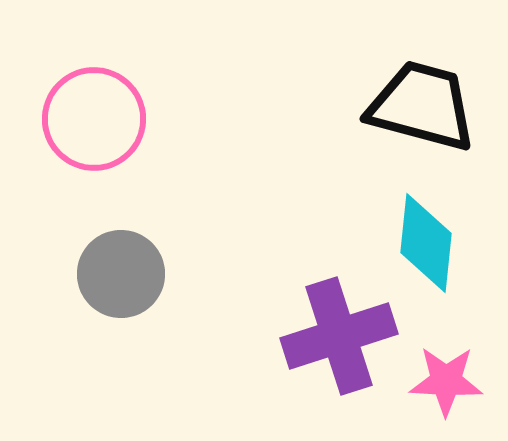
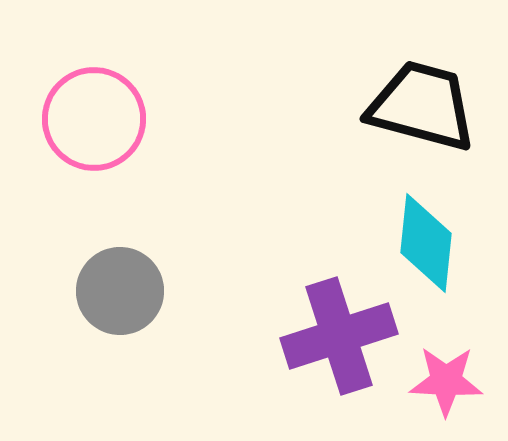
gray circle: moved 1 px left, 17 px down
